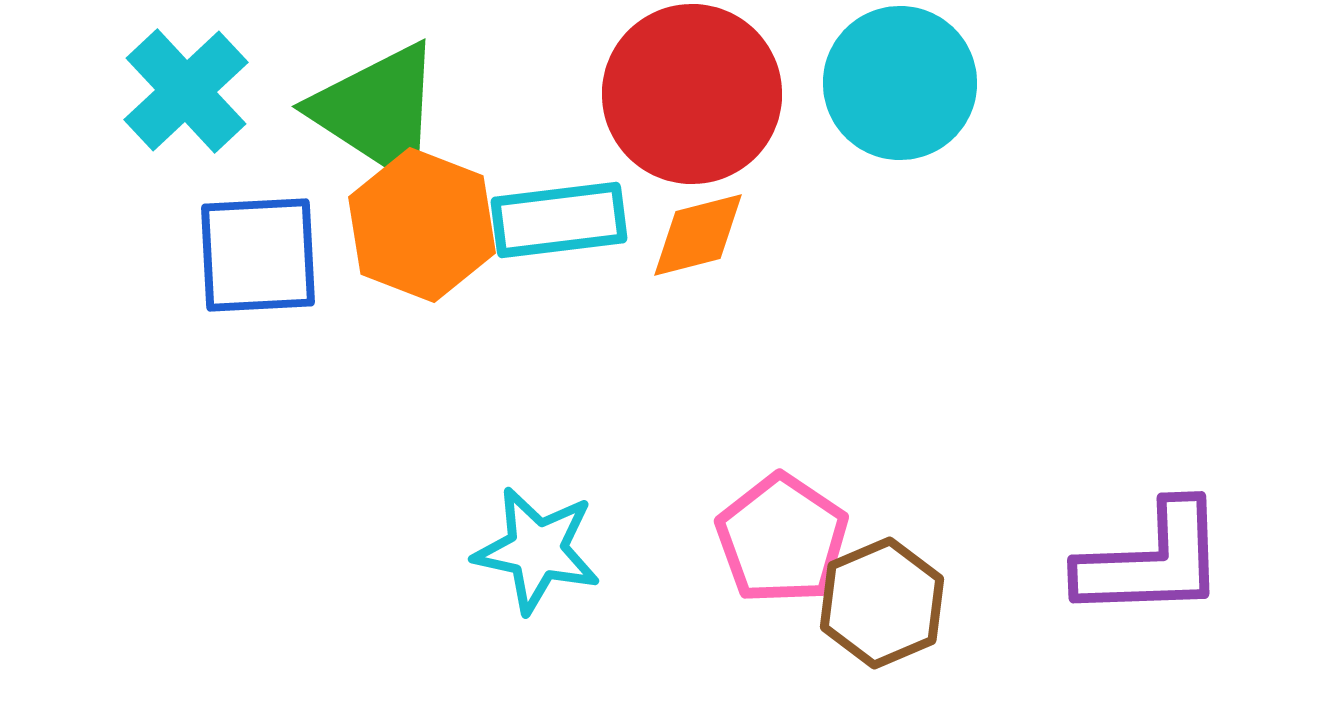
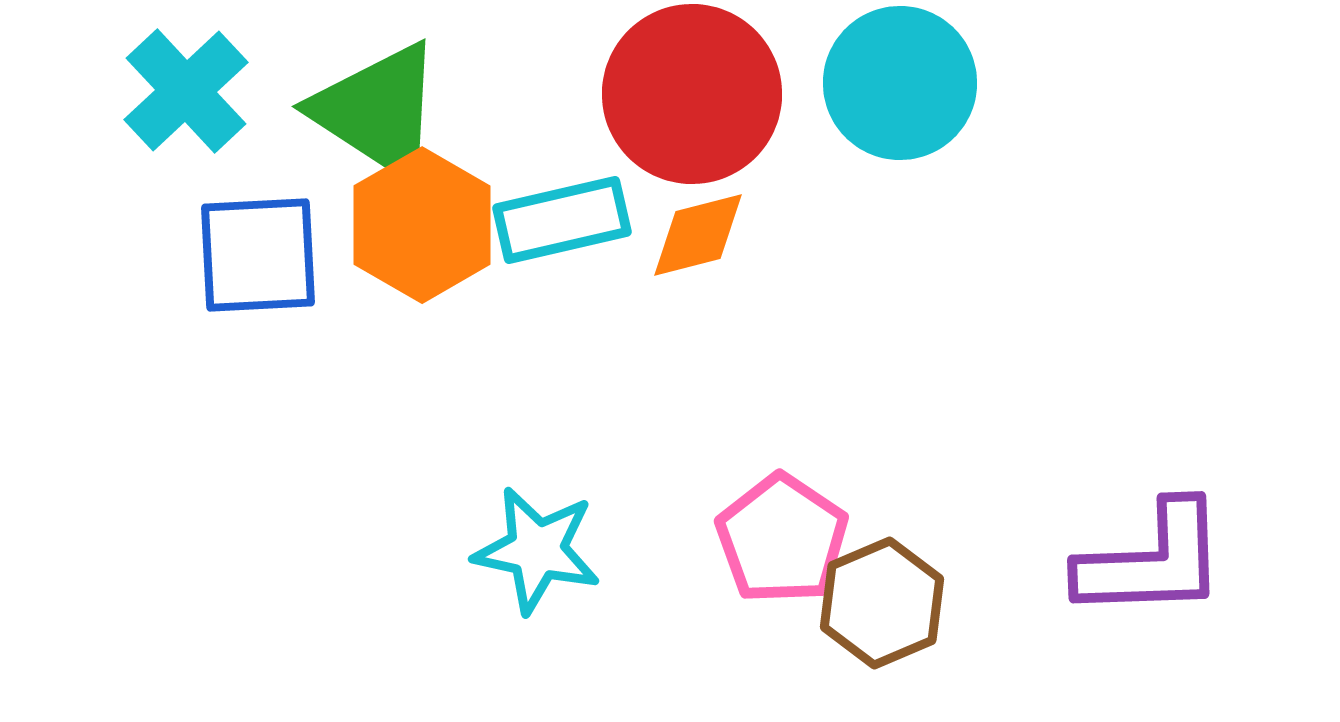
cyan rectangle: moved 3 px right; rotated 6 degrees counterclockwise
orange hexagon: rotated 9 degrees clockwise
